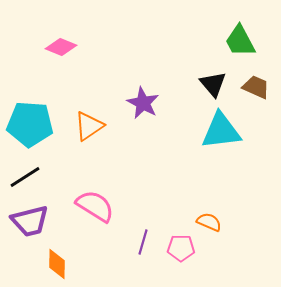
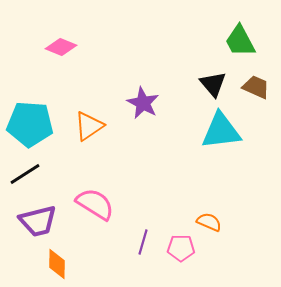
black line: moved 3 px up
pink semicircle: moved 2 px up
purple trapezoid: moved 8 px right
